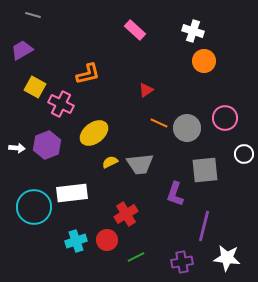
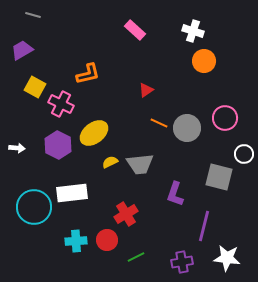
purple hexagon: moved 11 px right; rotated 12 degrees counterclockwise
gray square: moved 14 px right, 7 px down; rotated 20 degrees clockwise
cyan cross: rotated 15 degrees clockwise
